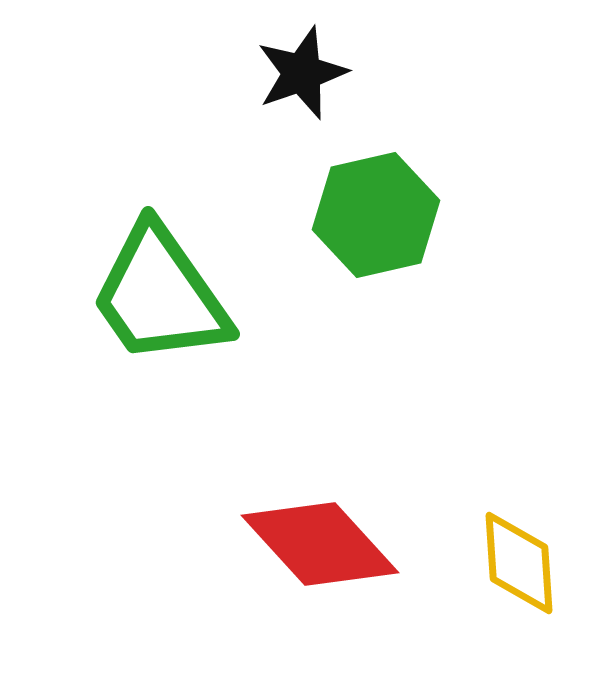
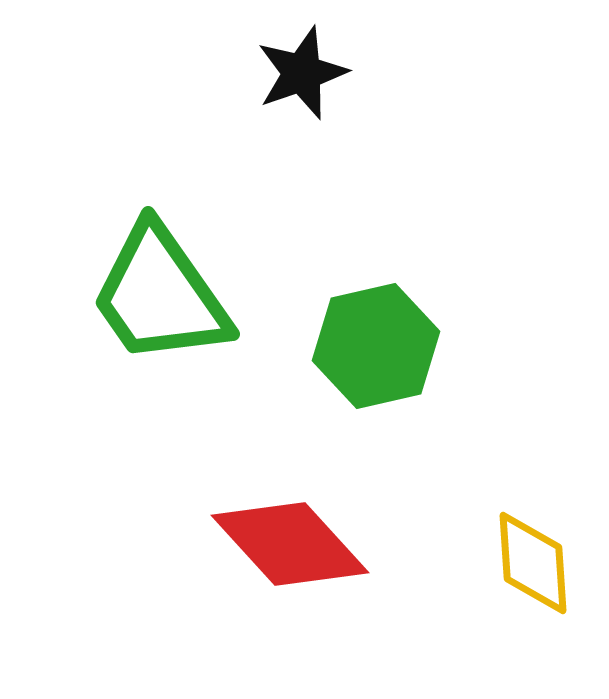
green hexagon: moved 131 px down
red diamond: moved 30 px left
yellow diamond: moved 14 px right
